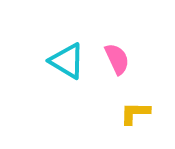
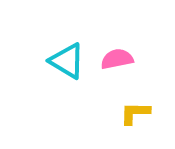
pink semicircle: rotated 76 degrees counterclockwise
